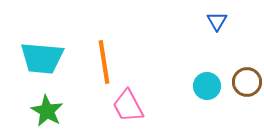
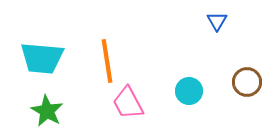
orange line: moved 3 px right, 1 px up
cyan circle: moved 18 px left, 5 px down
pink trapezoid: moved 3 px up
